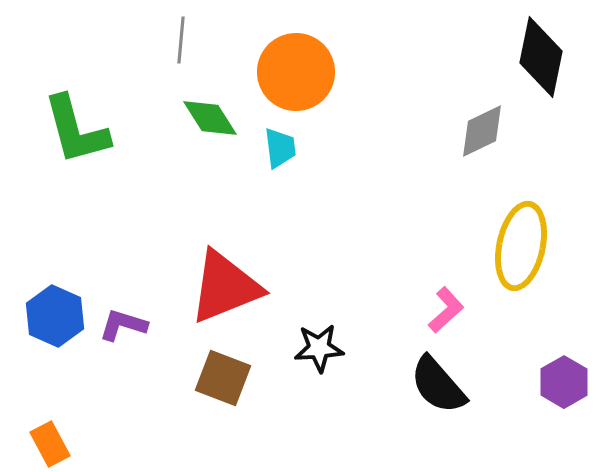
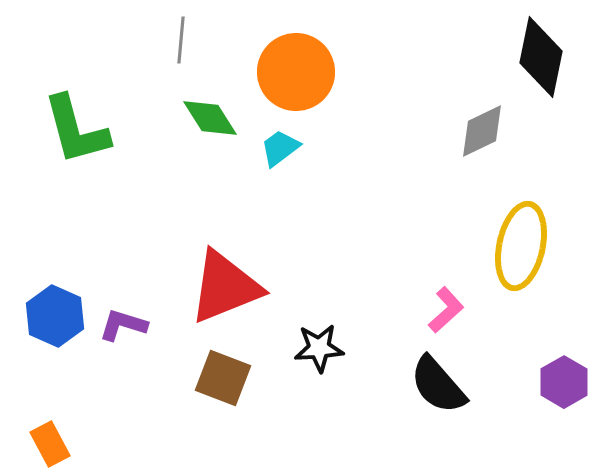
cyan trapezoid: rotated 120 degrees counterclockwise
